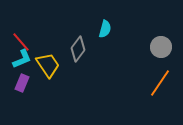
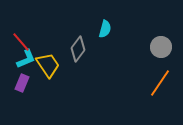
cyan L-shape: moved 4 px right
